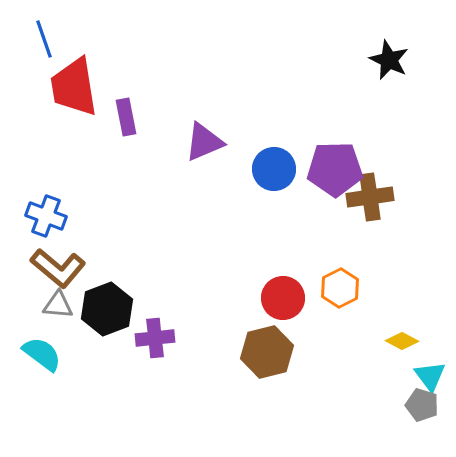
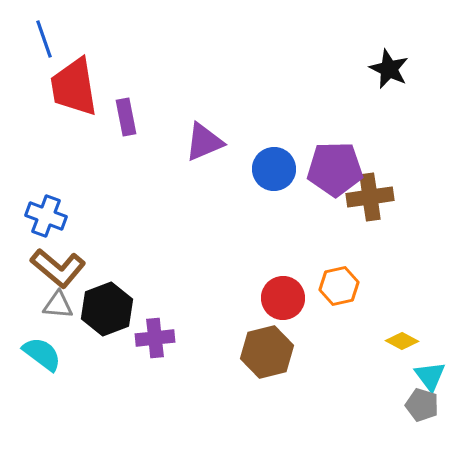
black star: moved 9 px down
orange hexagon: moved 1 px left, 2 px up; rotated 15 degrees clockwise
